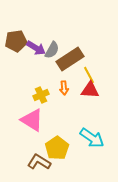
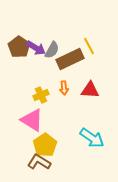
brown pentagon: moved 3 px right, 6 px down; rotated 30 degrees counterclockwise
brown rectangle: rotated 8 degrees clockwise
yellow line: moved 29 px up
yellow pentagon: moved 12 px left, 3 px up
